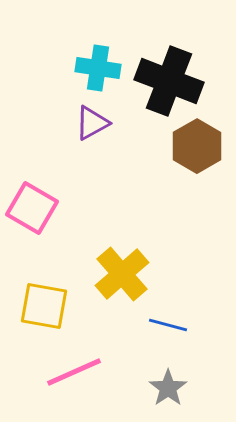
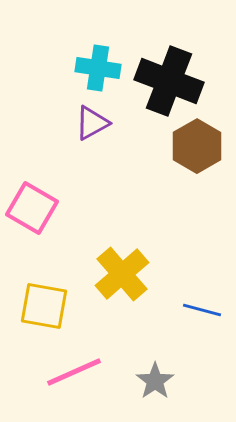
blue line: moved 34 px right, 15 px up
gray star: moved 13 px left, 7 px up
